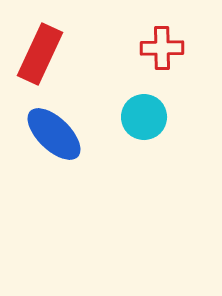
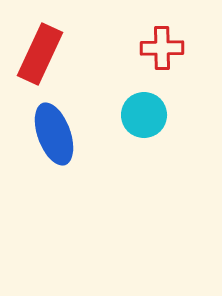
cyan circle: moved 2 px up
blue ellipse: rotated 26 degrees clockwise
